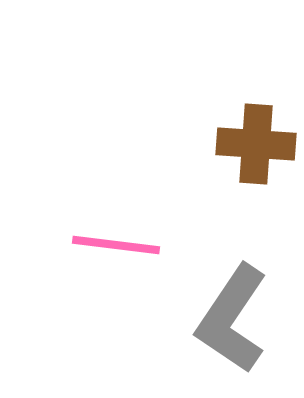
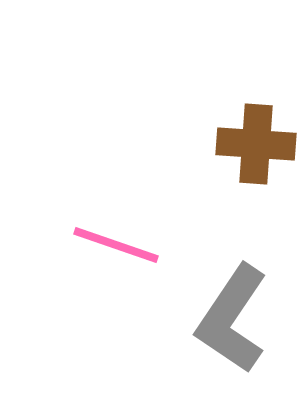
pink line: rotated 12 degrees clockwise
